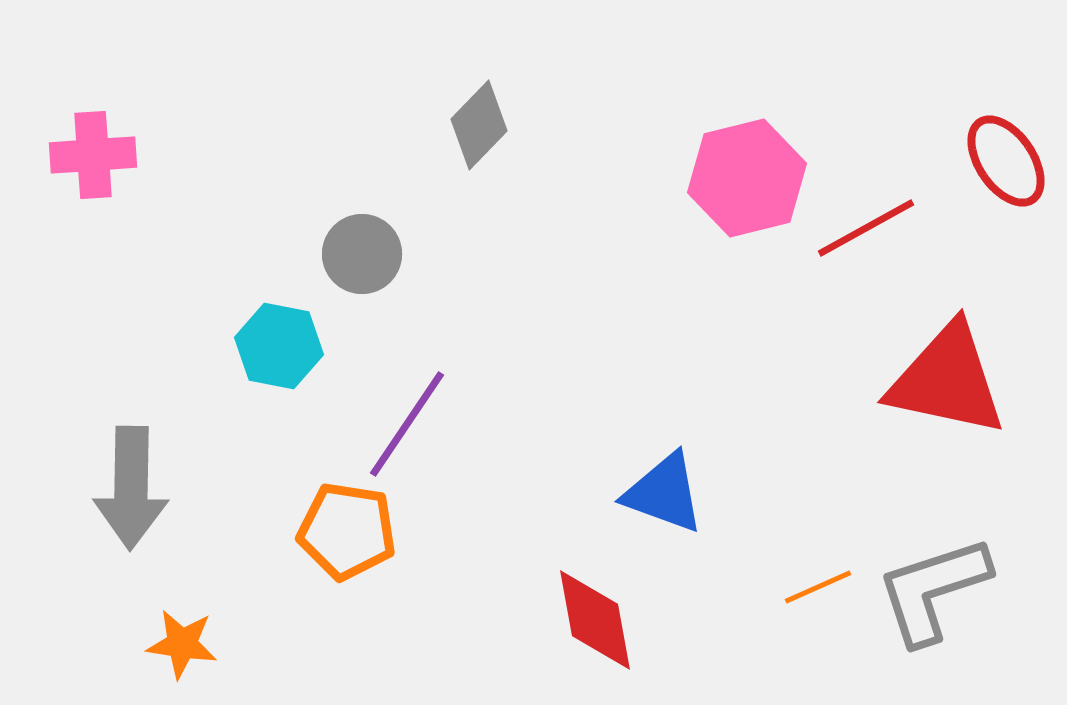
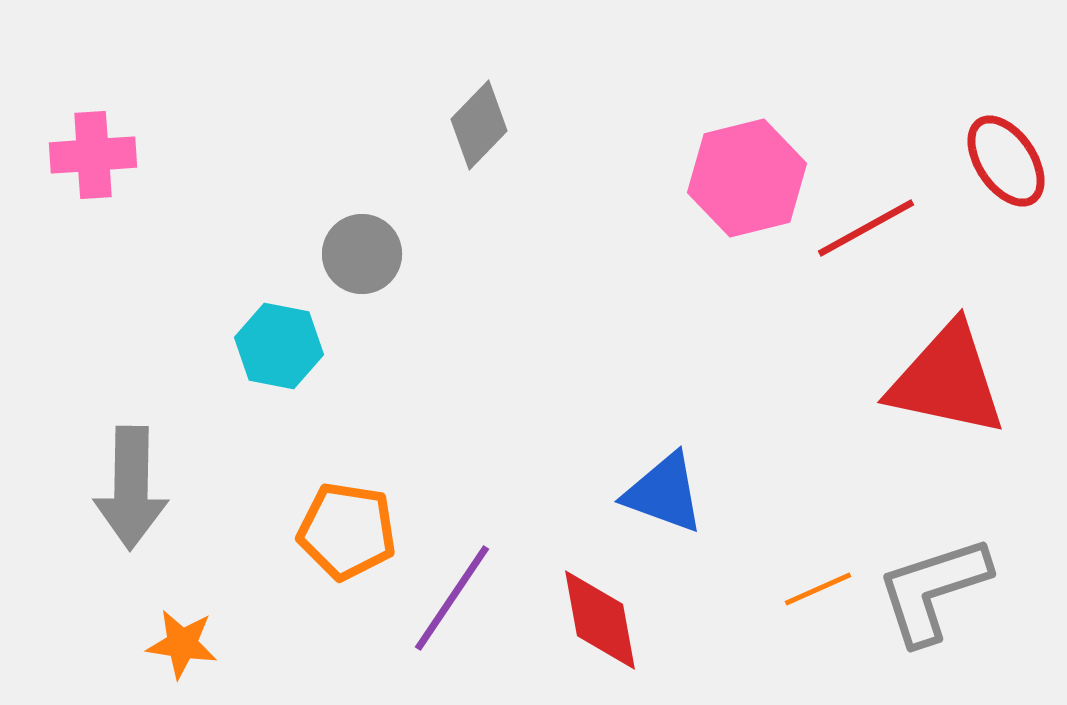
purple line: moved 45 px right, 174 px down
orange line: moved 2 px down
red diamond: moved 5 px right
